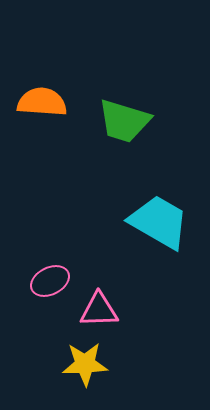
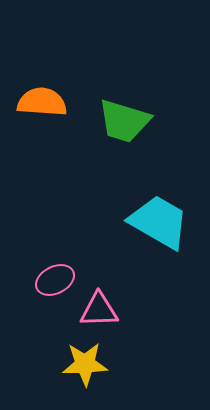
pink ellipse: moved 5 px right, 1 px up
